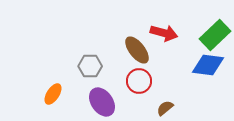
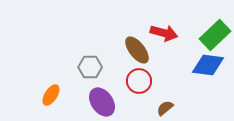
gray hexagon: moved 1 px down
orange ellipse: moved 2 px left, 1 px down
